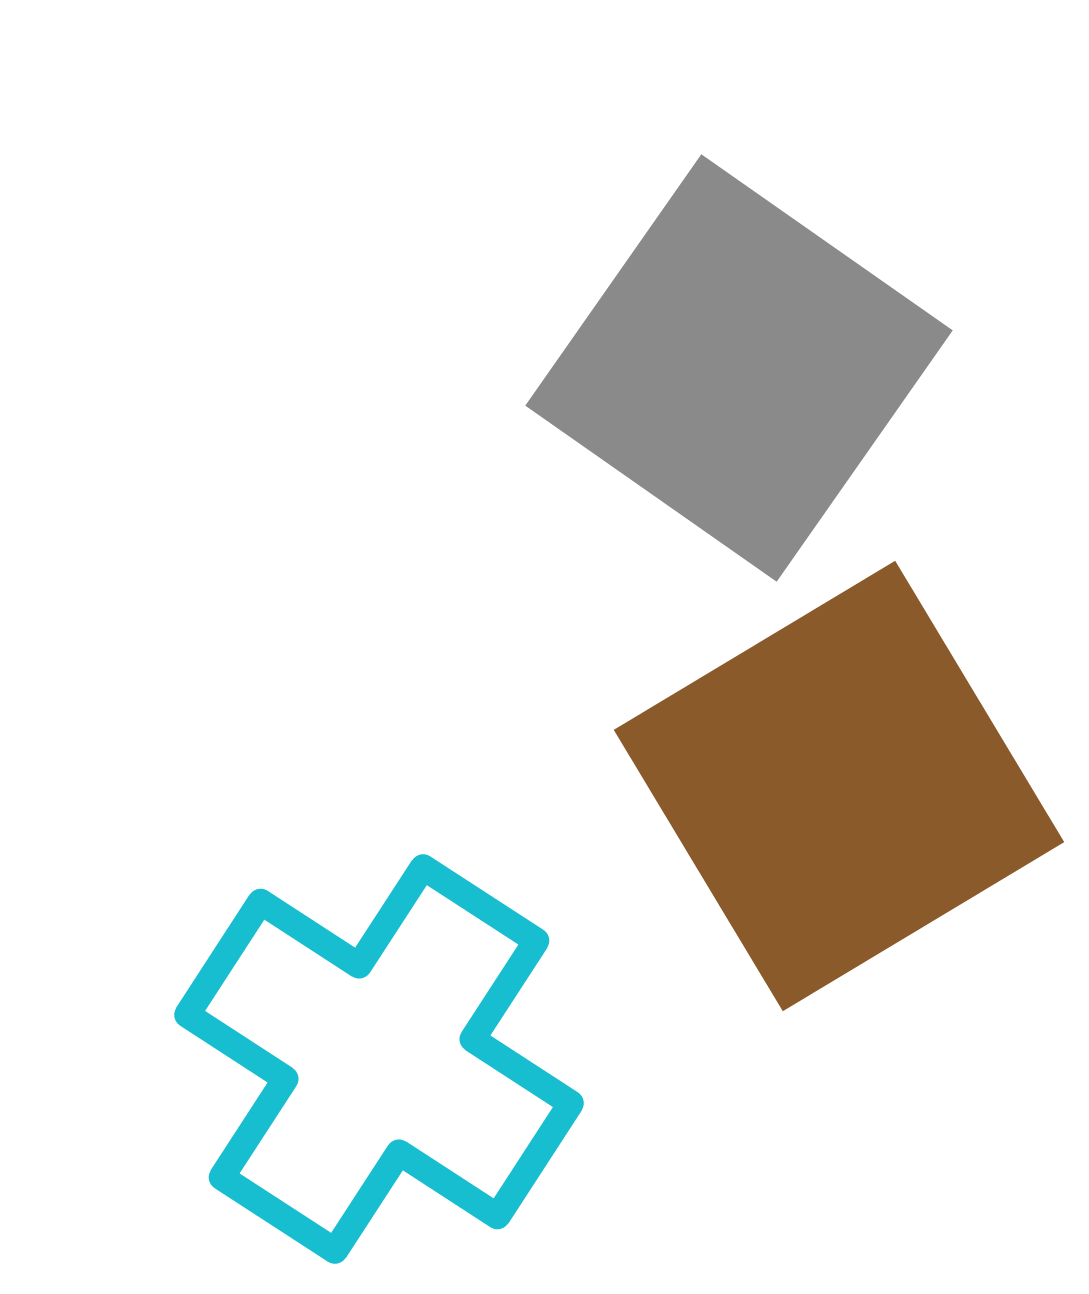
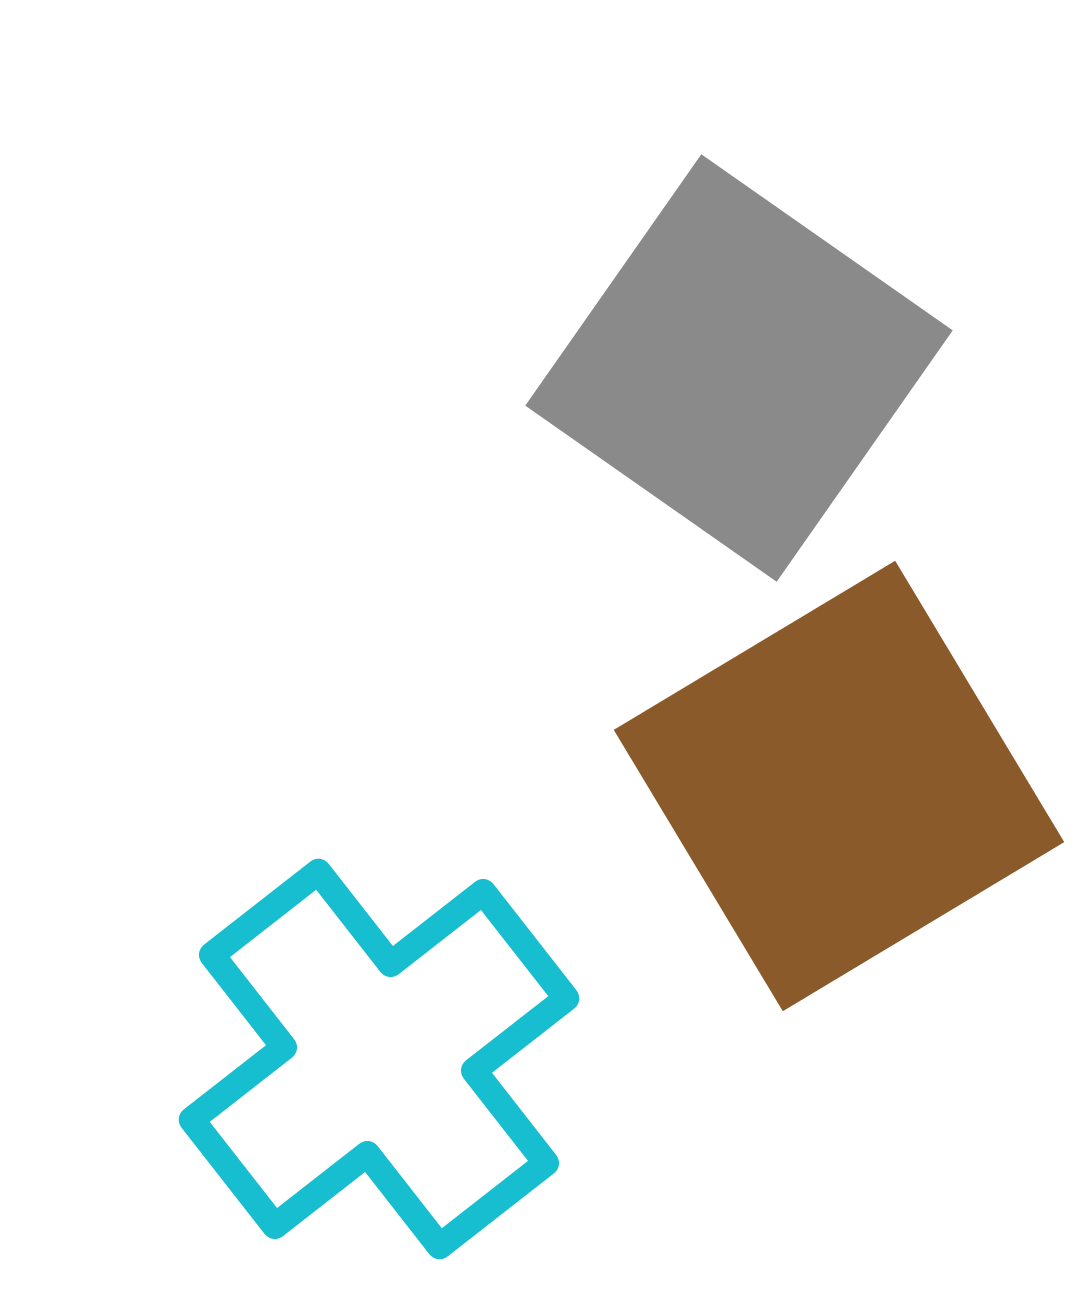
cyan cross: rotated 19 degrees clockwise
